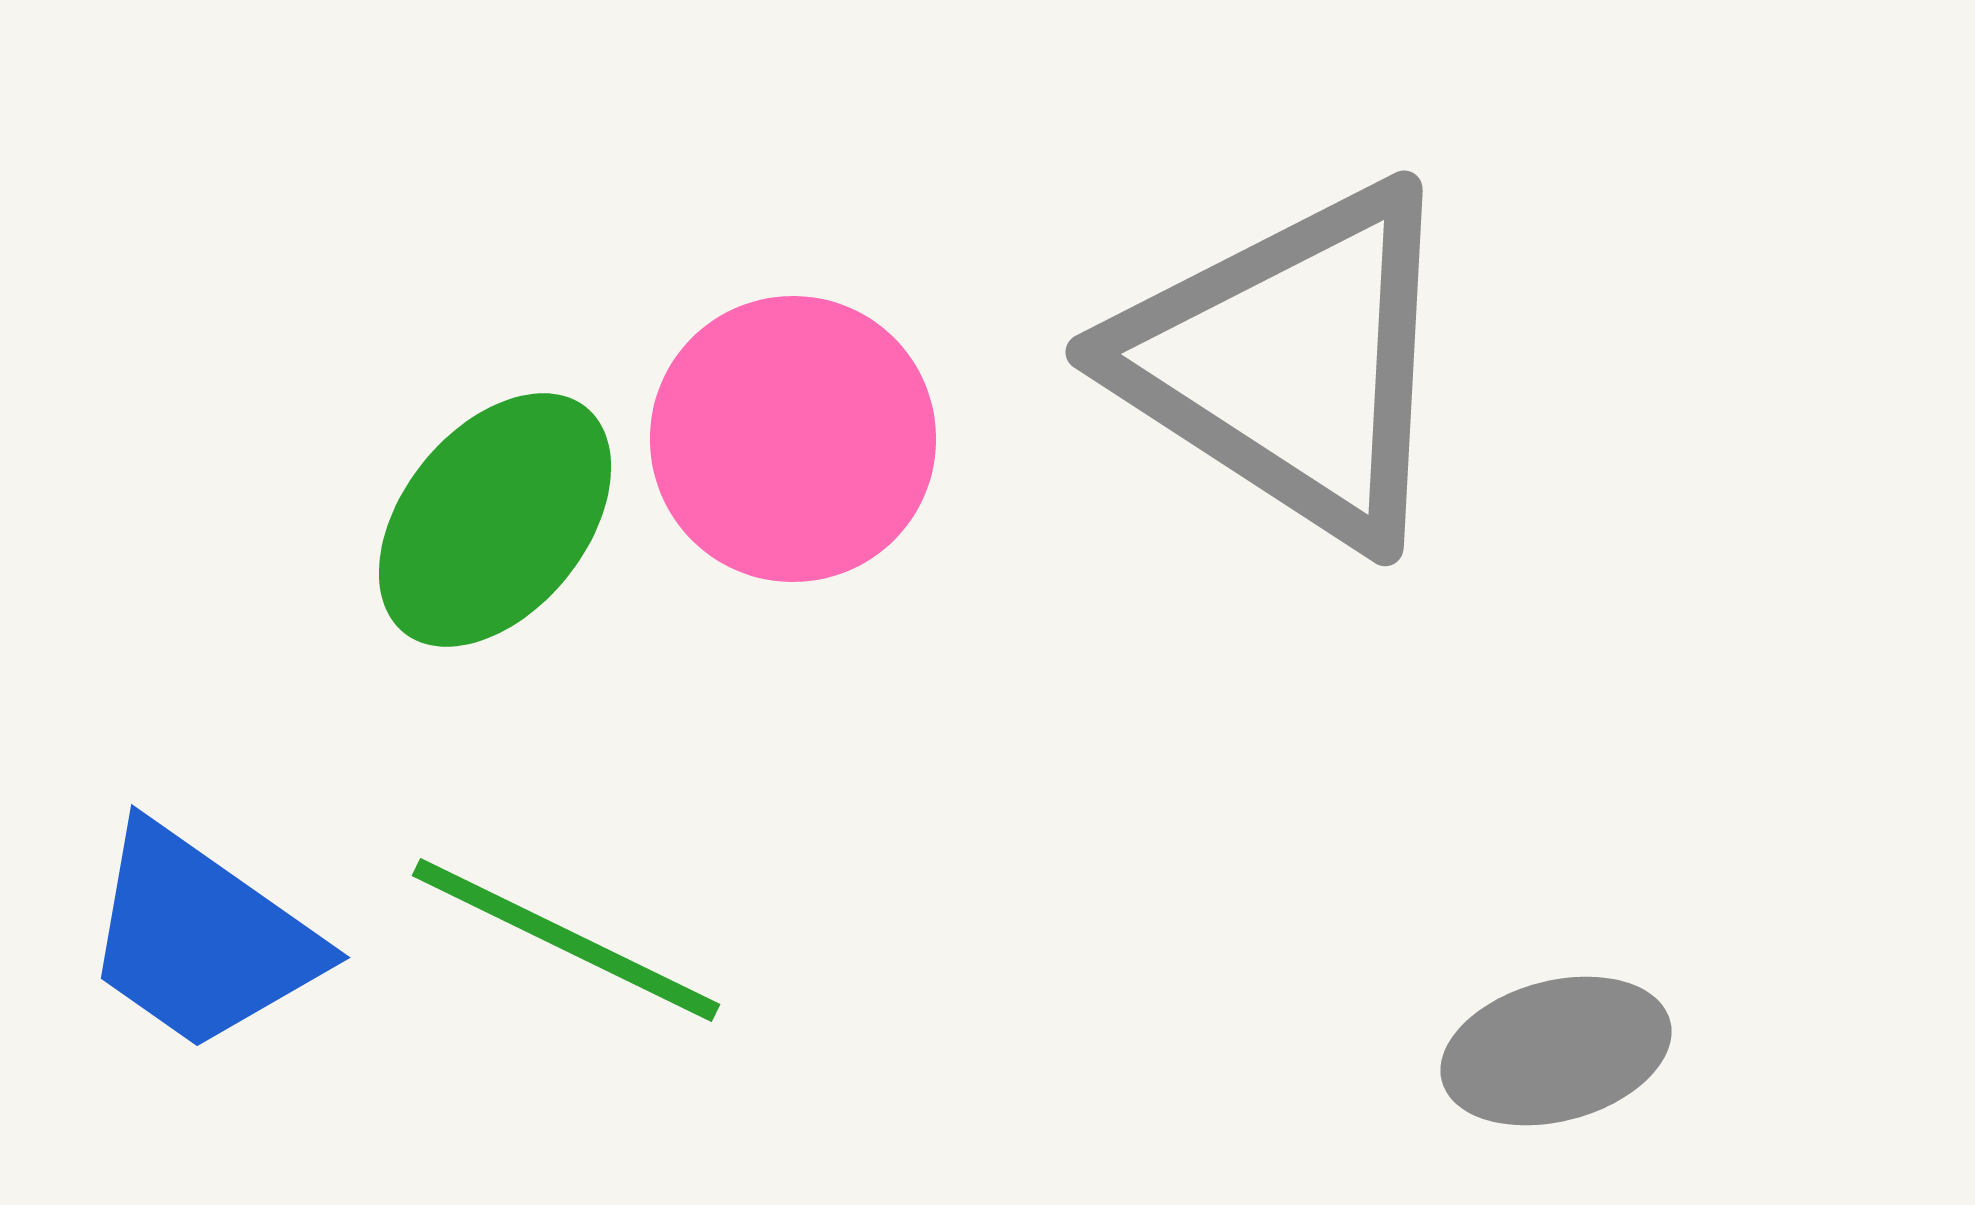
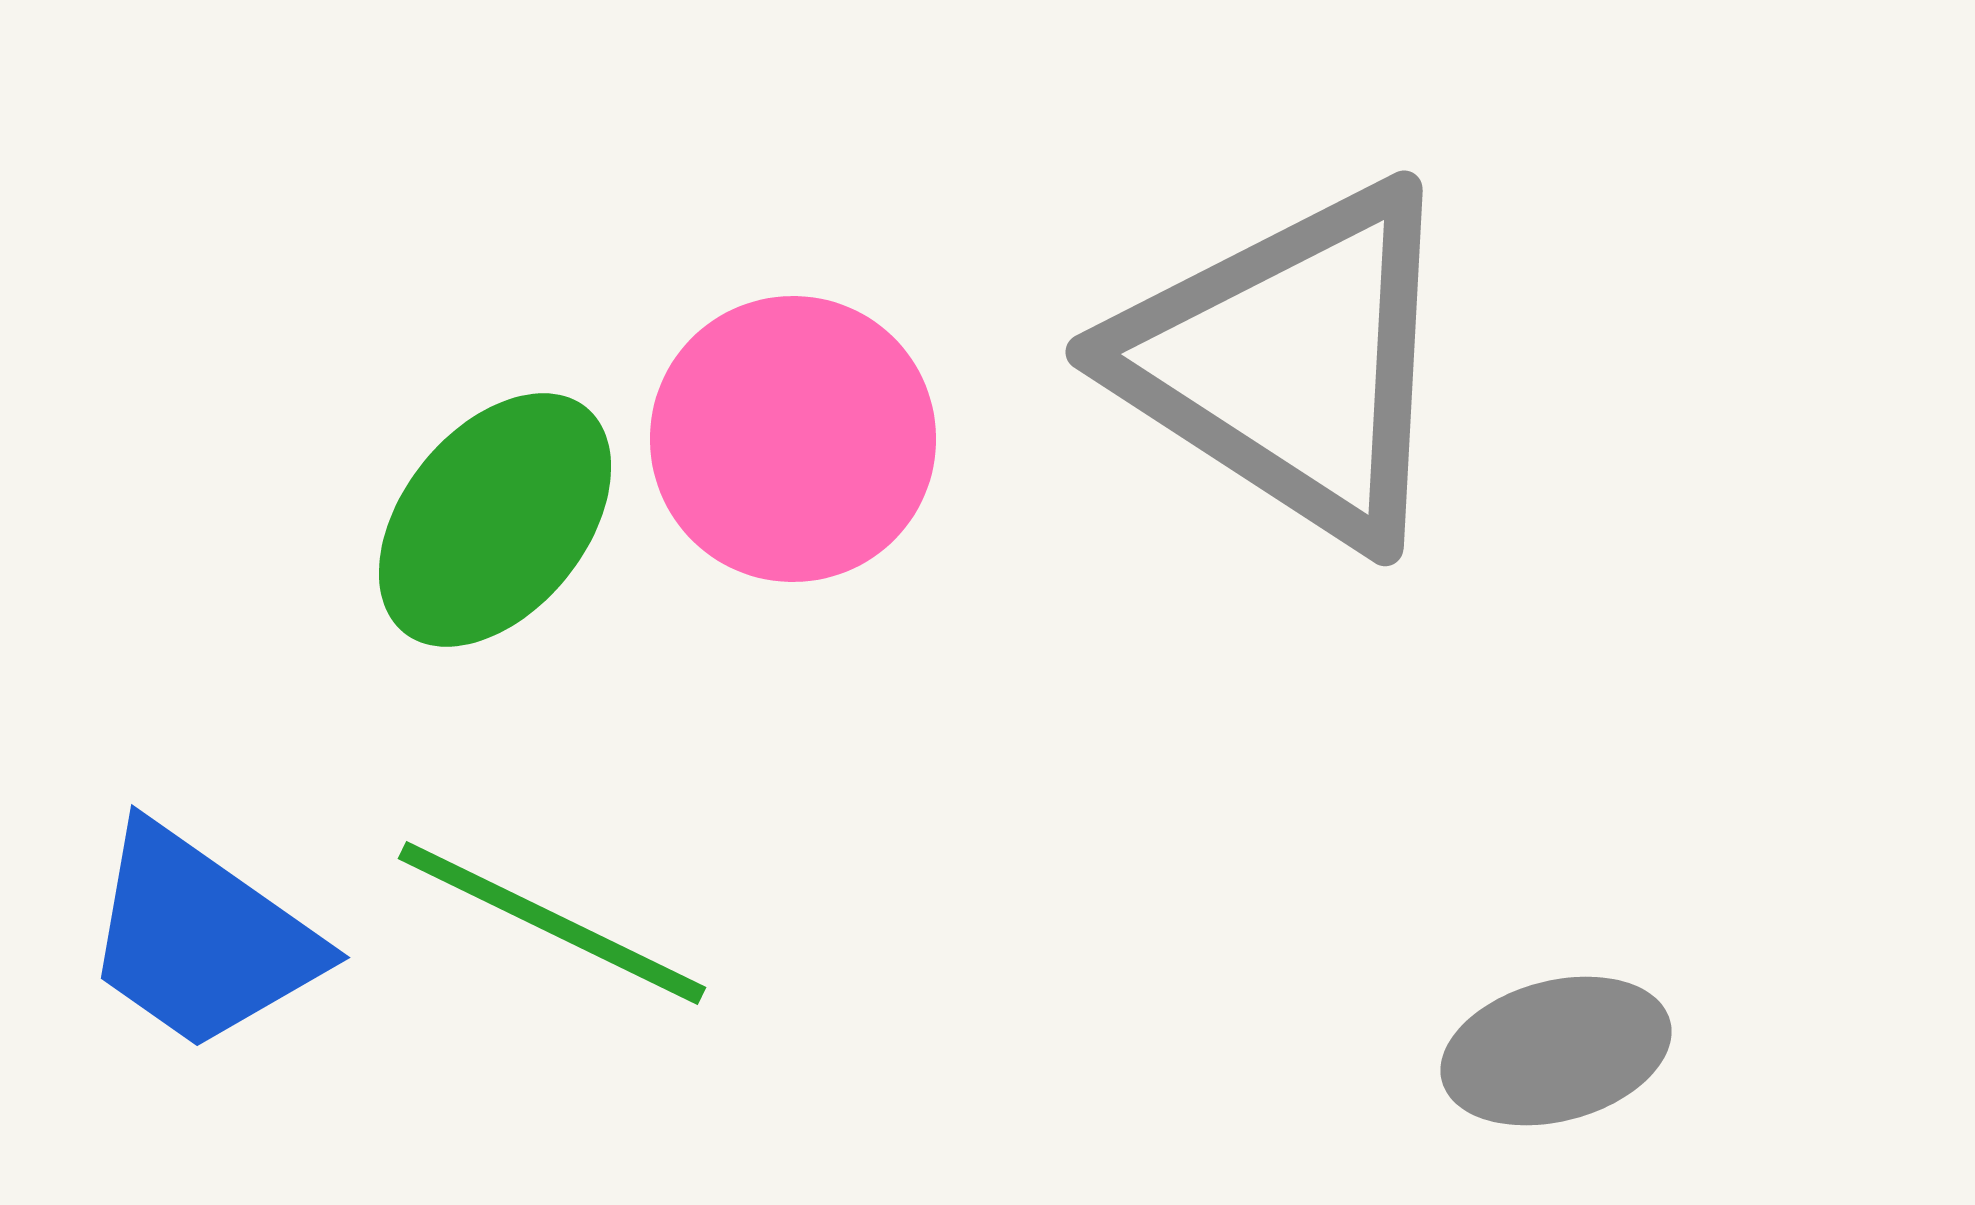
green line: moved 14 px left, 17 px up
